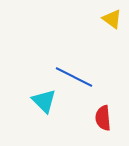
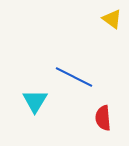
cyan triangle: moved 9 px left; rotated 16 degrees clockwise
